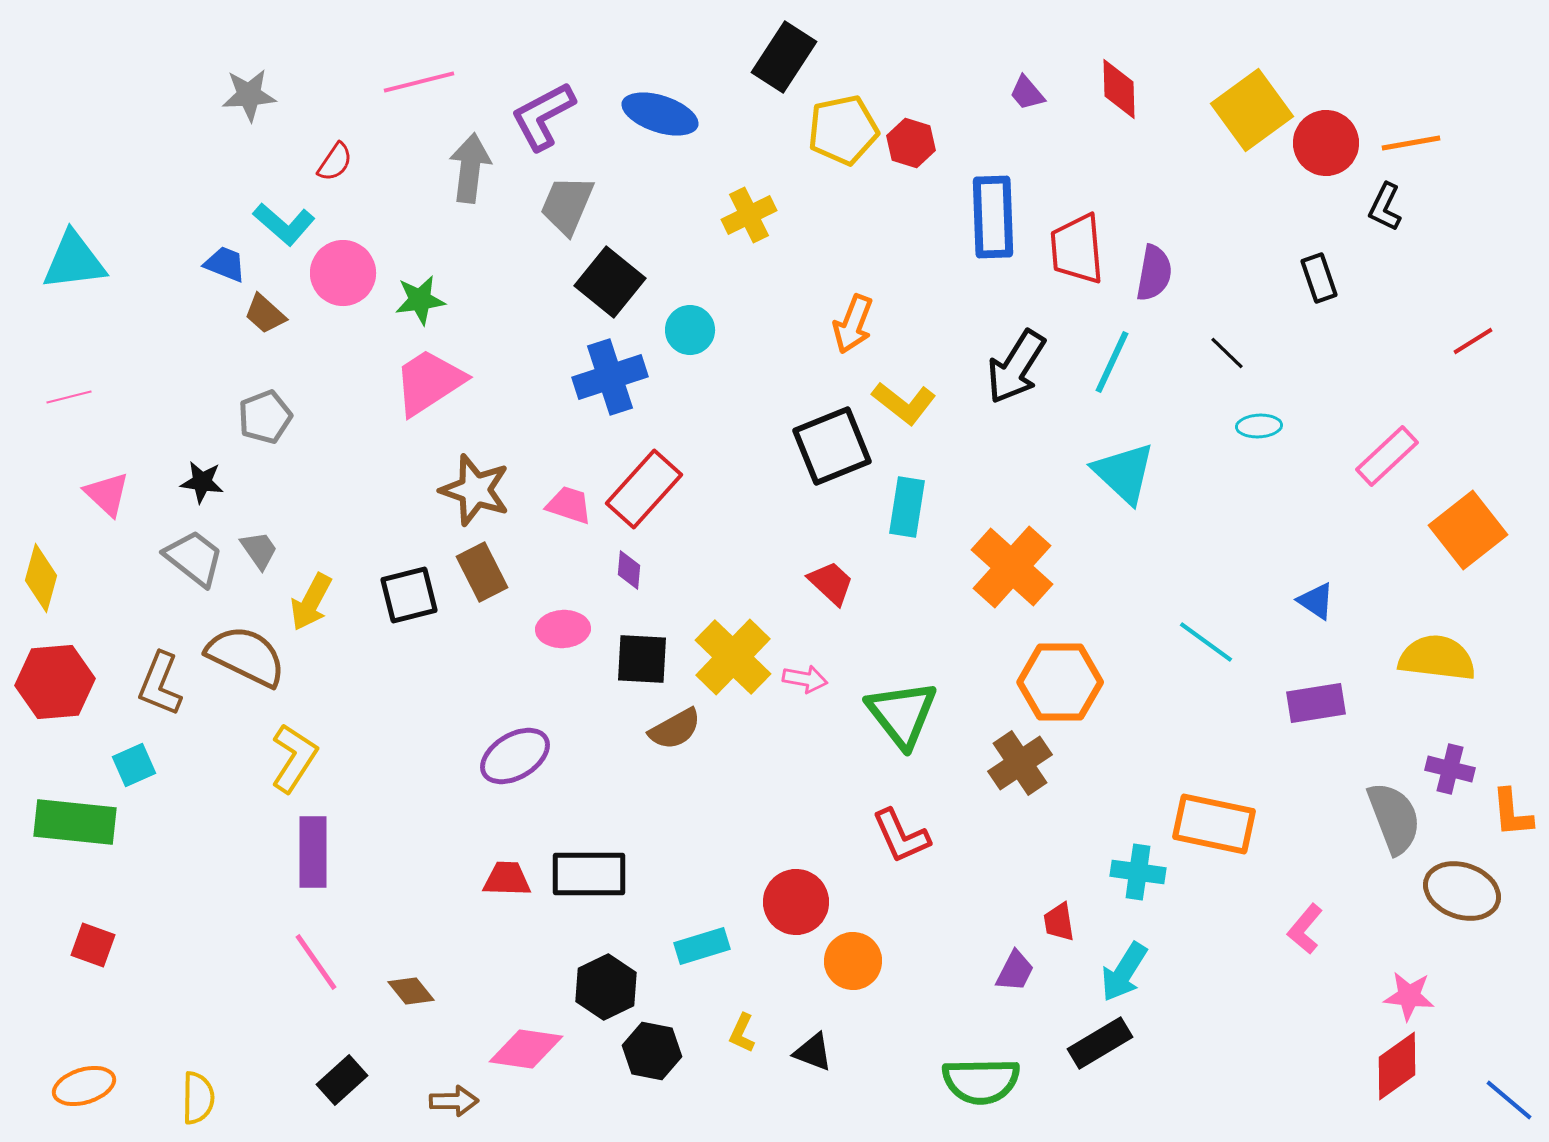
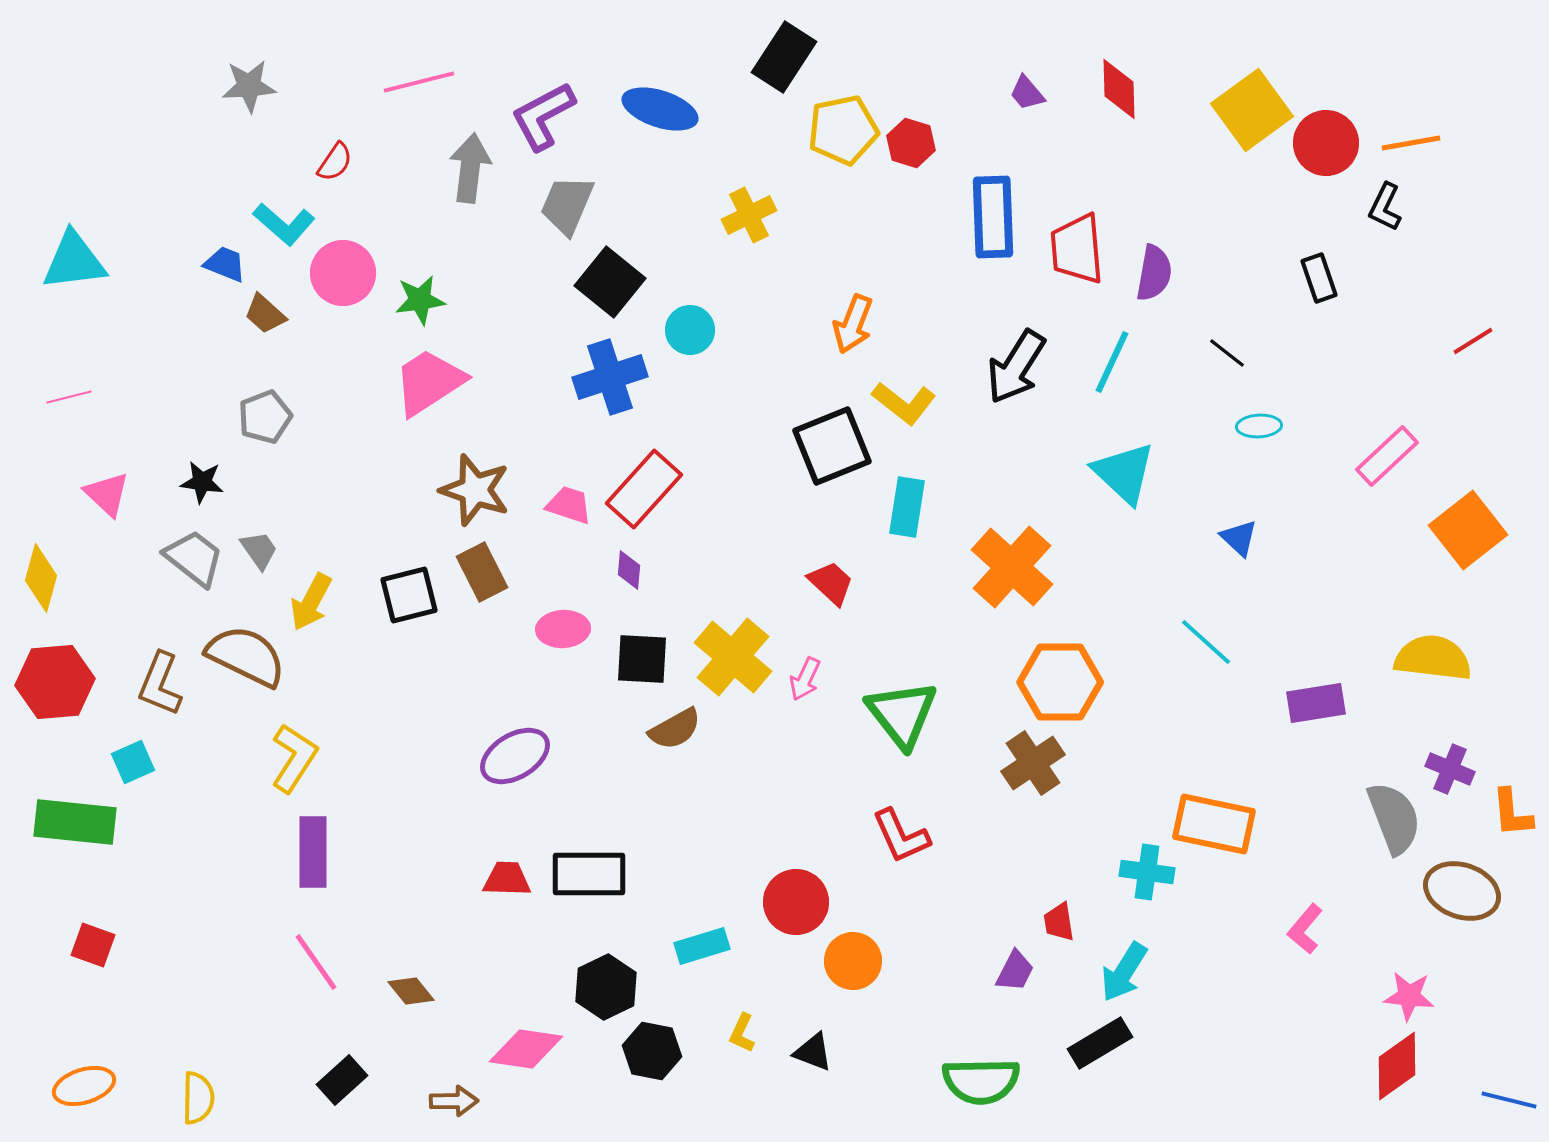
gray star at (249, 95): moved 9 px up
blue ellipse at (660, 114): moved 5 px up
black line at (1227, 353): rotated 6 degrees counterclockwise
blue triangle at (1316, 601): moved 77 px left, 63 px up; rotated 9 degrees clockwise
cyan line at (1206, 642): rotated 6 degrees clockwise
yellow cross at (733, 657): rotated 4 degrees counterclockwise
yellow semicircle at (1437, 658): moved 4 px left
pink arrow at (805, 679): rotated 105 degrees clockwise
brown cross at (1020, 763): moved 13 px right
cyan square at (134, 765): moved 1 px left, 3 px up
purple cross at (1450, 769): rotated 9 degrees clockwise
cyan cross at (1138, 872): moved 9 px right
blue line at (1509, 1100): rotated 26 degrees counterclockwise
